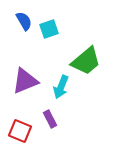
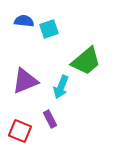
blue semicircle: rotated 54 degrees counterclockwise
